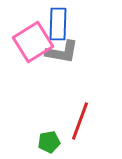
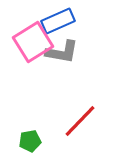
blue rectangle: moved 3 px up; rotated 64 degrees clockwise
red line: rotated 24 degrees clockwise
green pentagon: moved 19 px left, 1 px up
